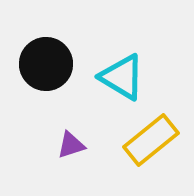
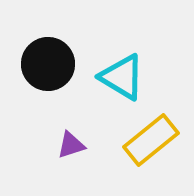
black circle: moved 2 px right
